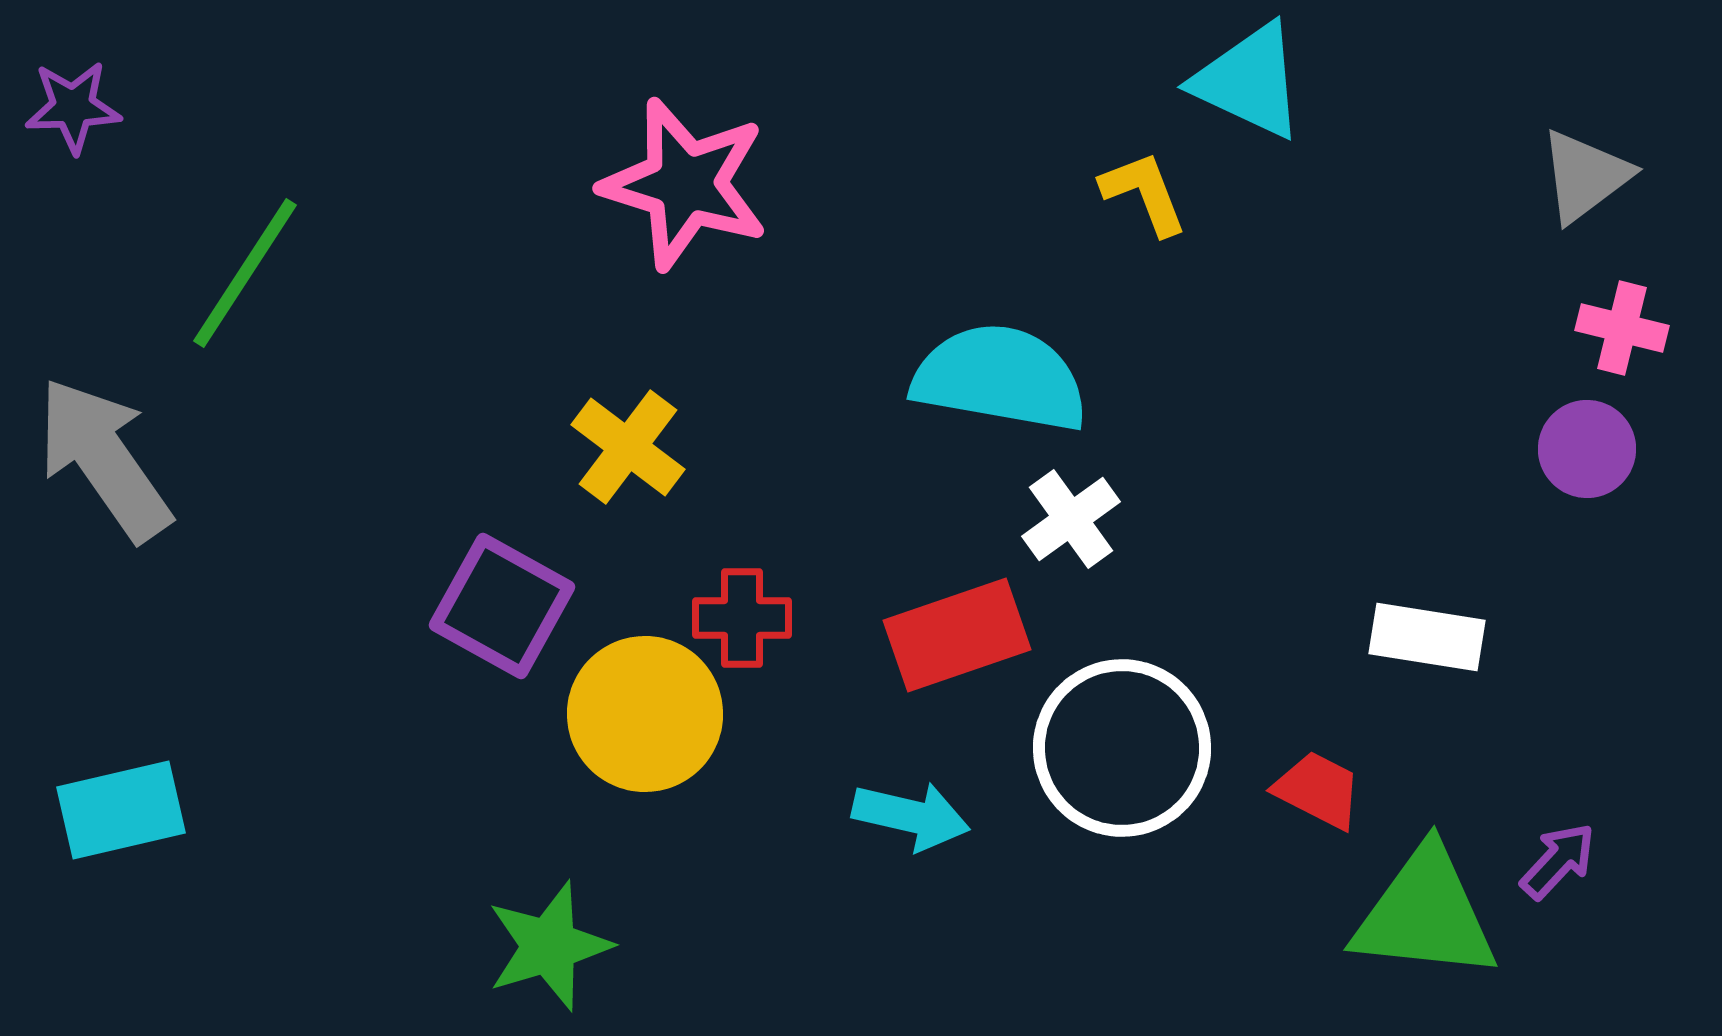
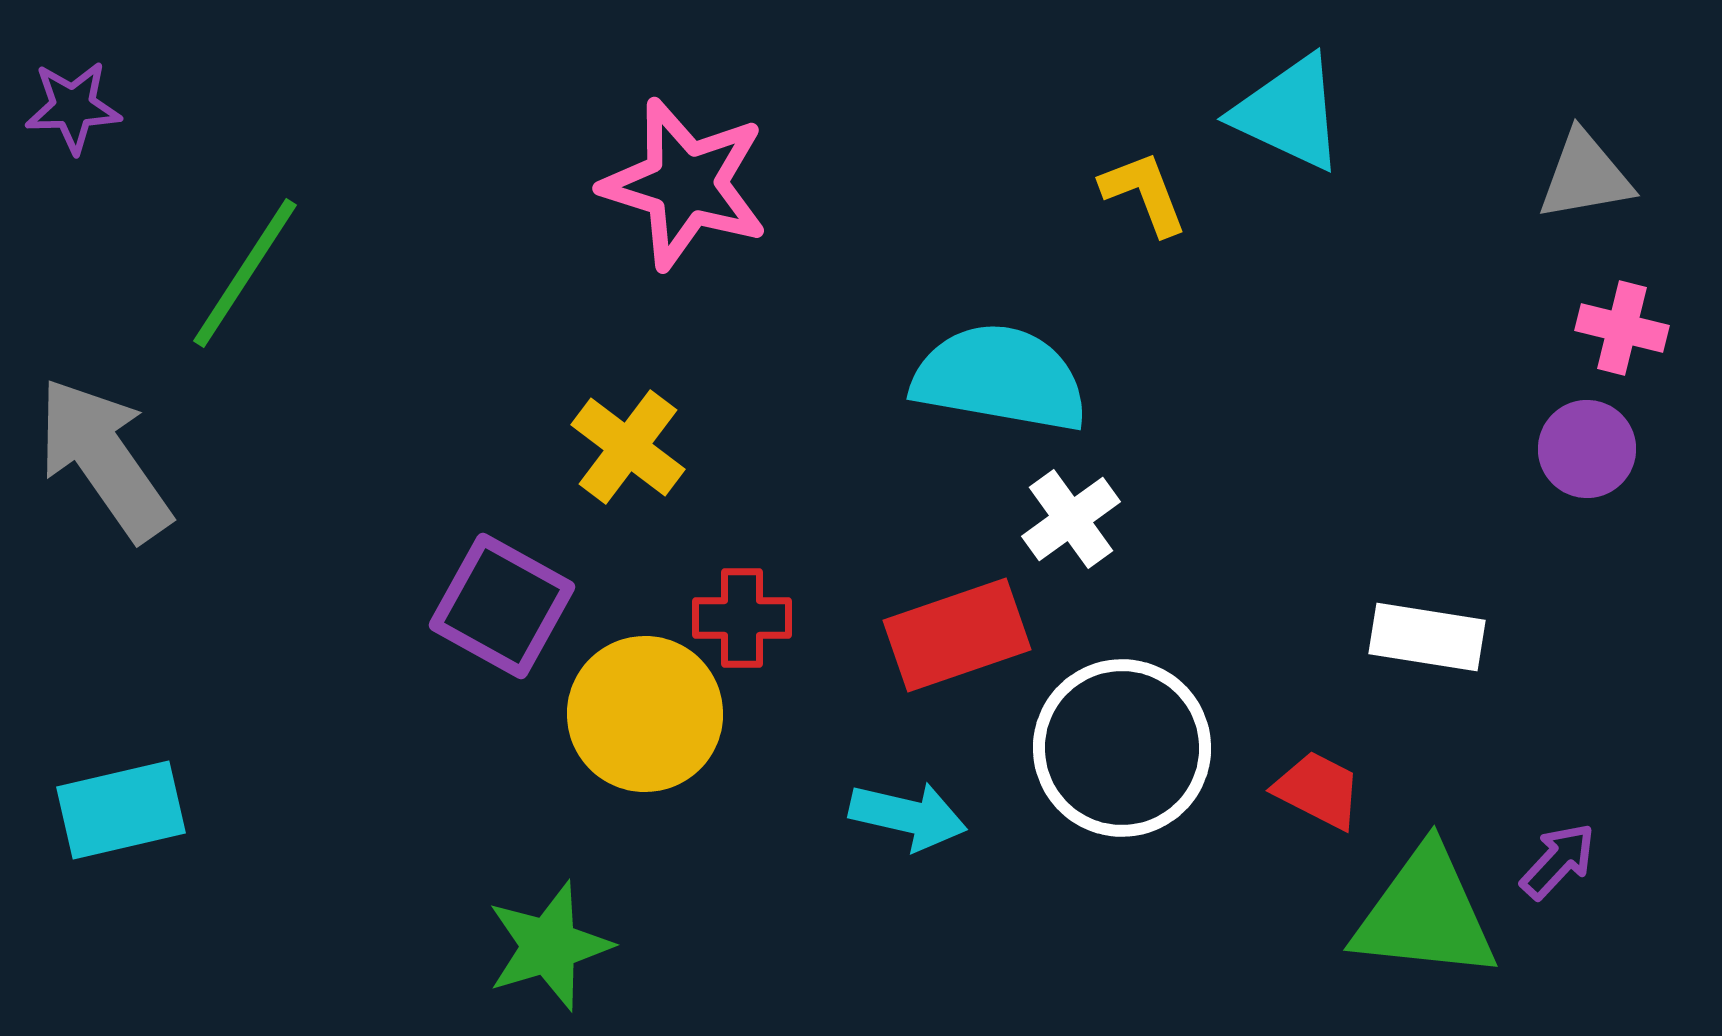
cyan triangle: moved 40 px right, 32 px down
gray triangle: rotated 27 degrees clockwise
cyan arrow: moved 3 px left
